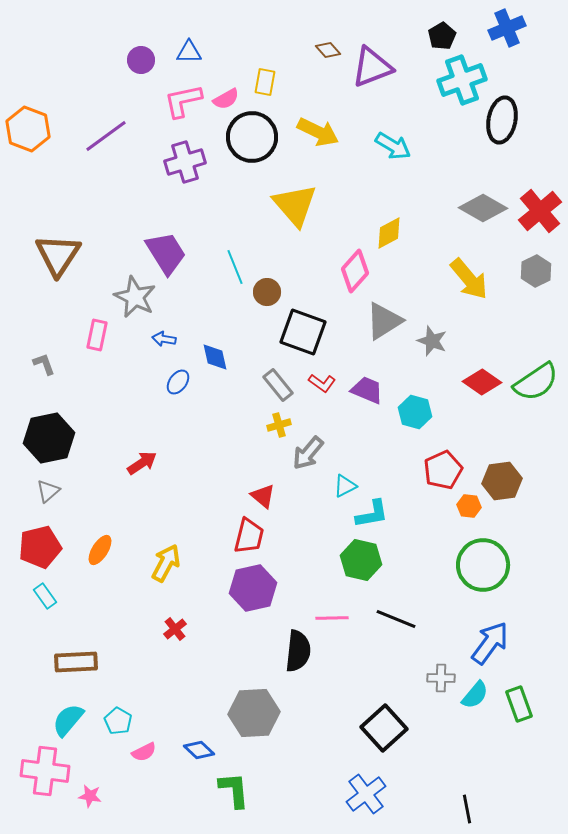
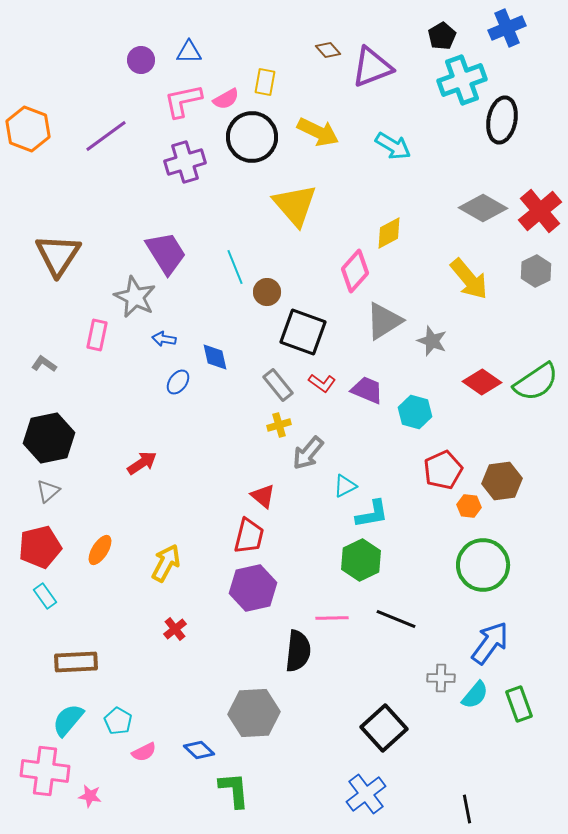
gray L-shape at (44, 364): rotated 35 degrees counterclockwise
green hexagon at (361, 560): rotated 21 degrees clockwise
